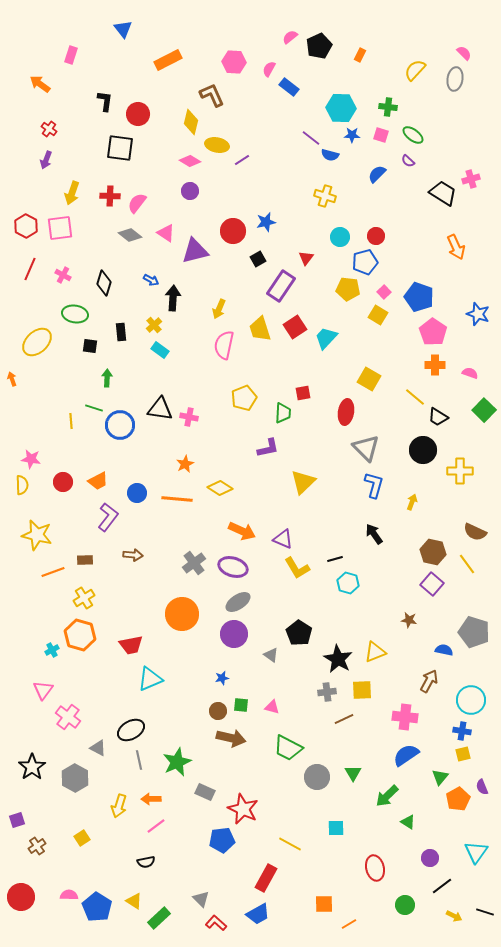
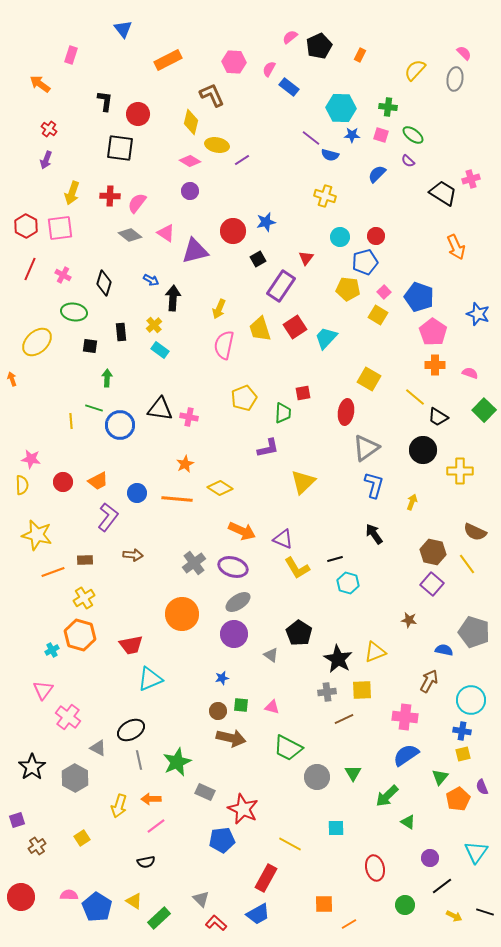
green ellipse at (75, 314): moved 1 px left, 2 px up
gray triangle at (366, 448): rotated 40 degrees clockwise
